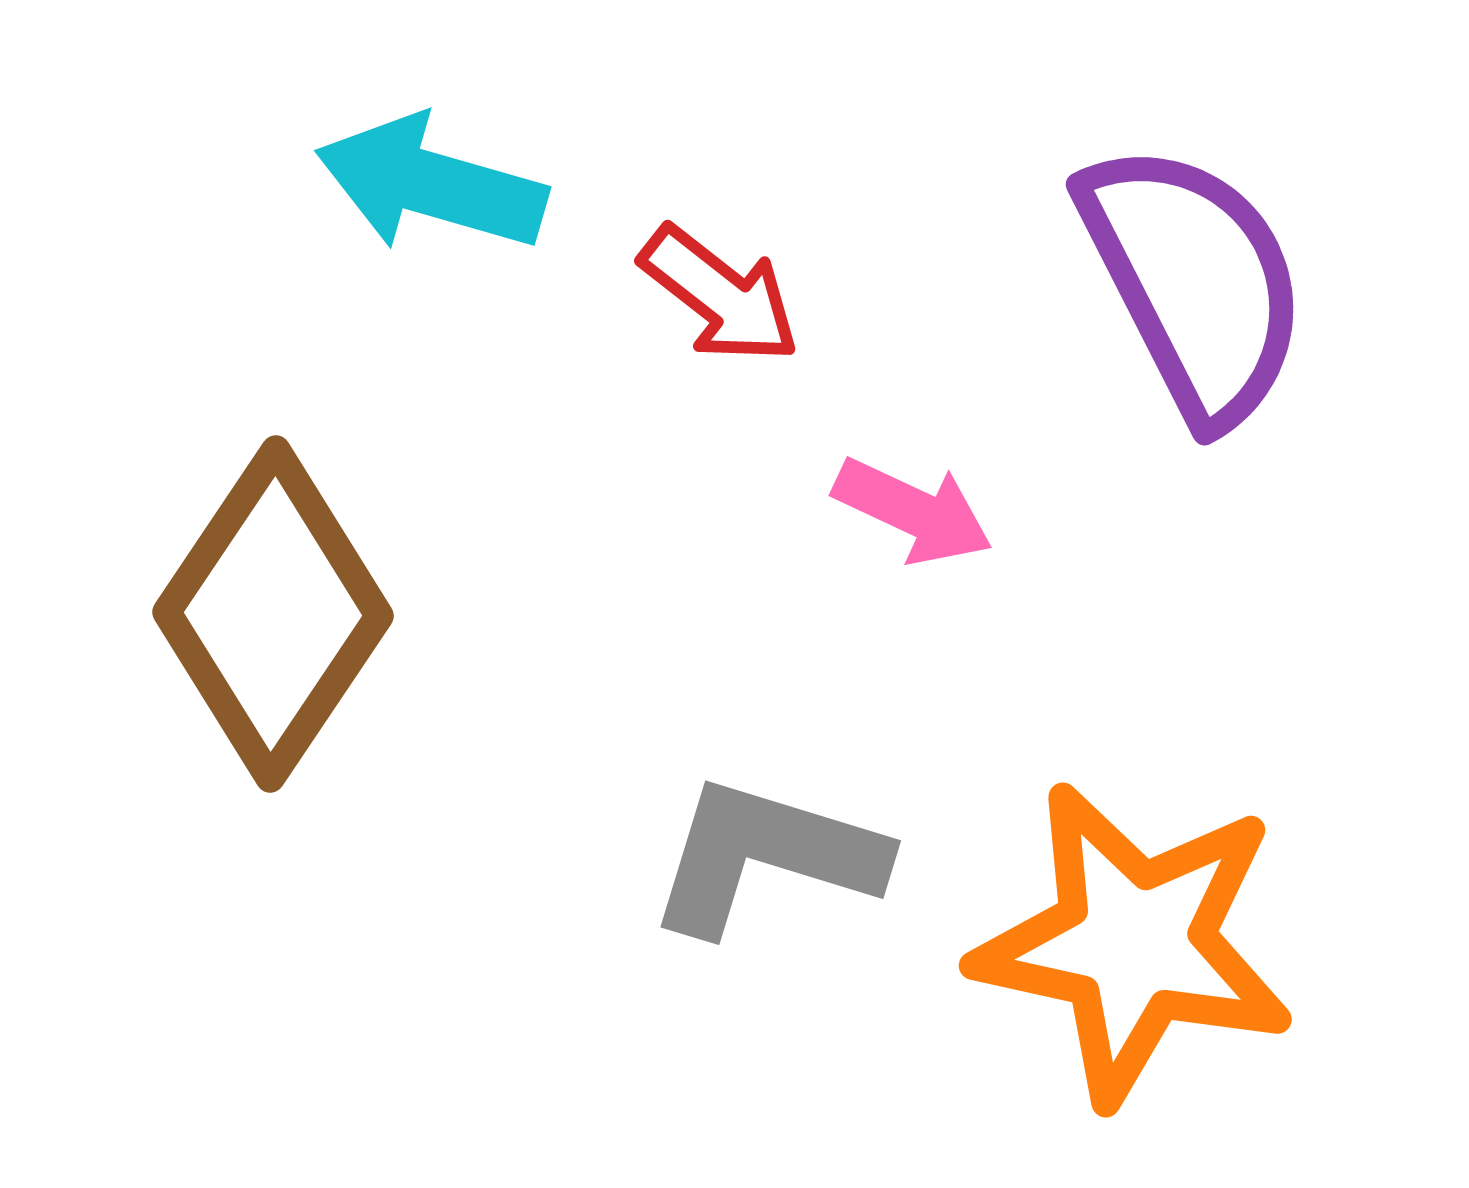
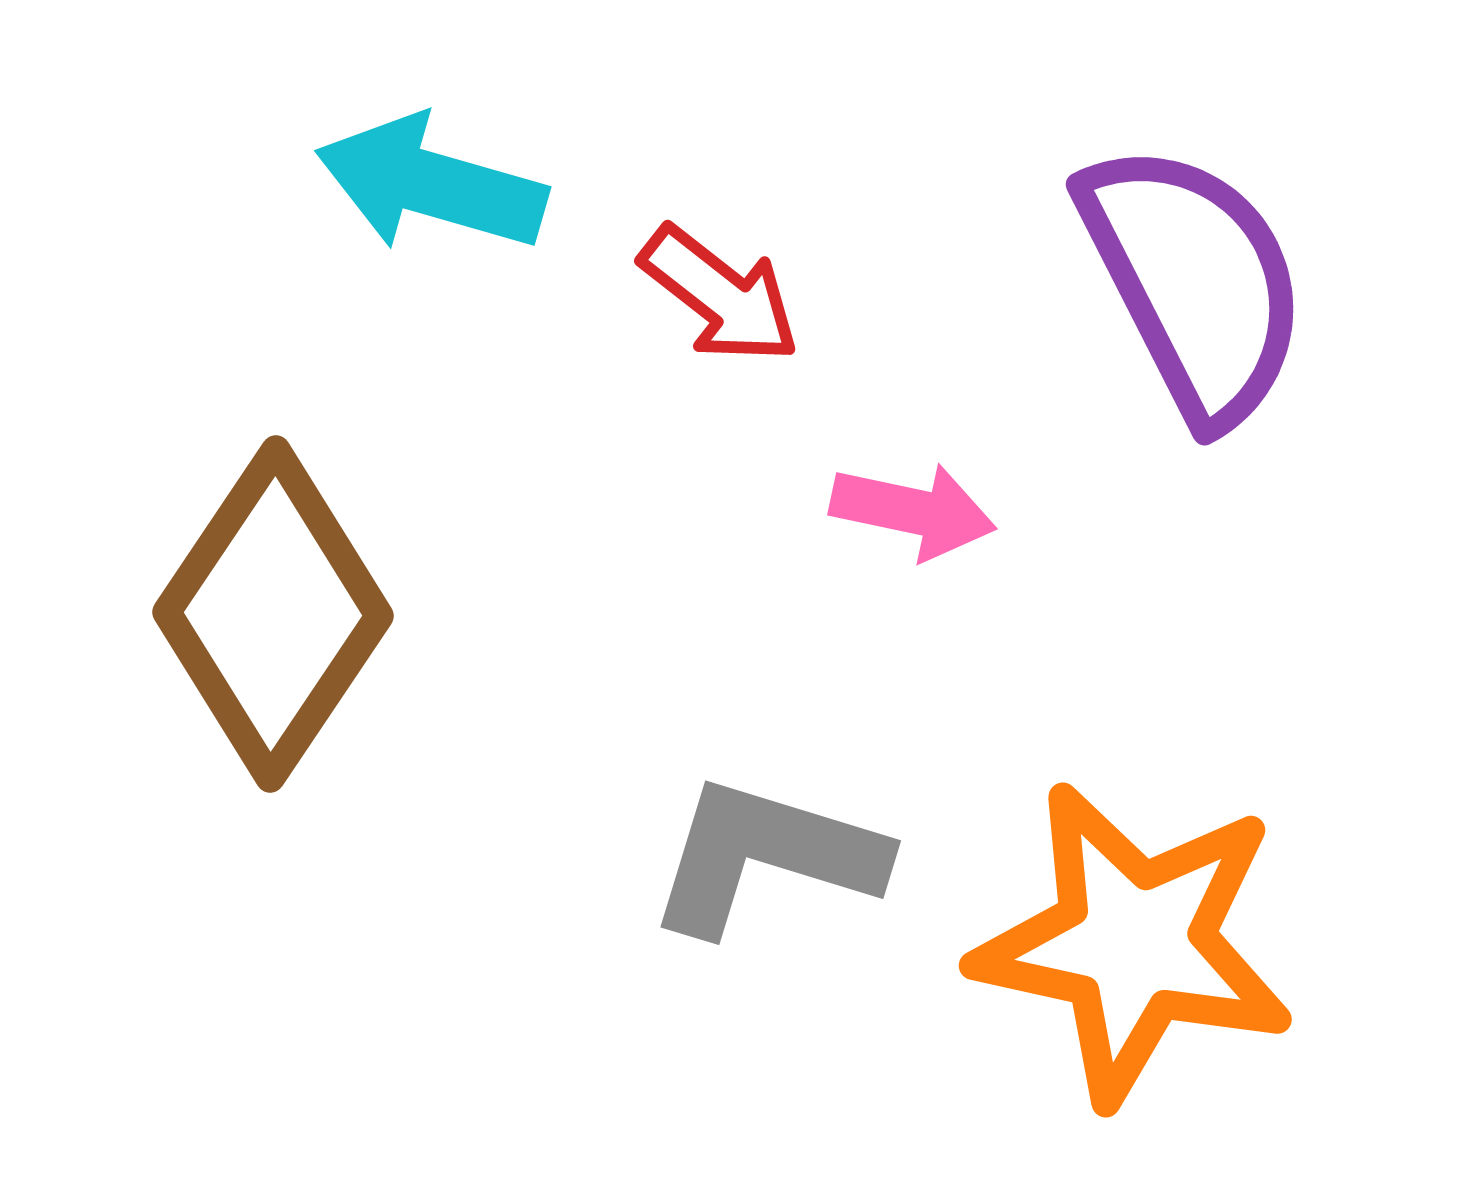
pink arrow: rotated 13 degrees counterclockwise
